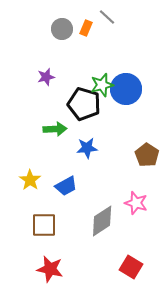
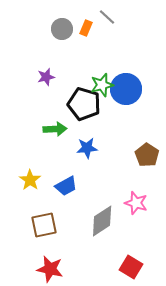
brown square: rotated 12 degrees counterclockwise
